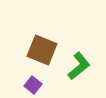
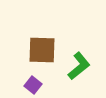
brown square: rotated 20 degrees counterclockwise
